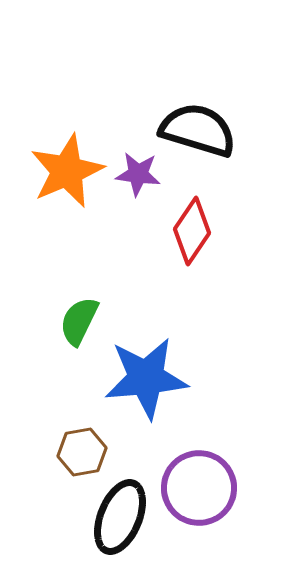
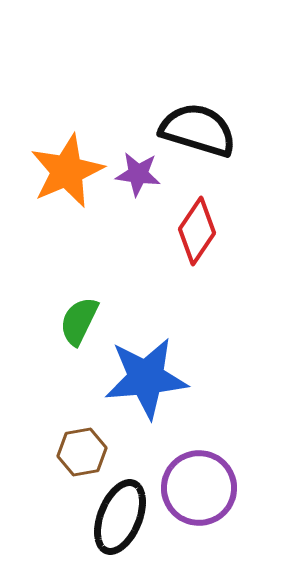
red diamond: moved 5 px right
